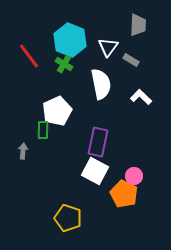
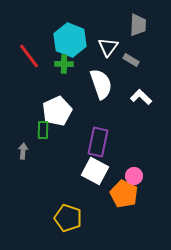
green cross: rotated 30 degrees counterclockwise
white semicircle: rotated 8 degrees counterclockwise
